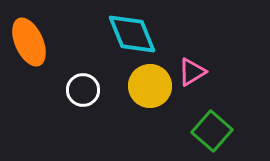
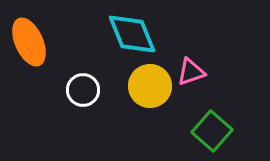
pink triangle: moved 1 px left; rotated 12 degrees clockwise
